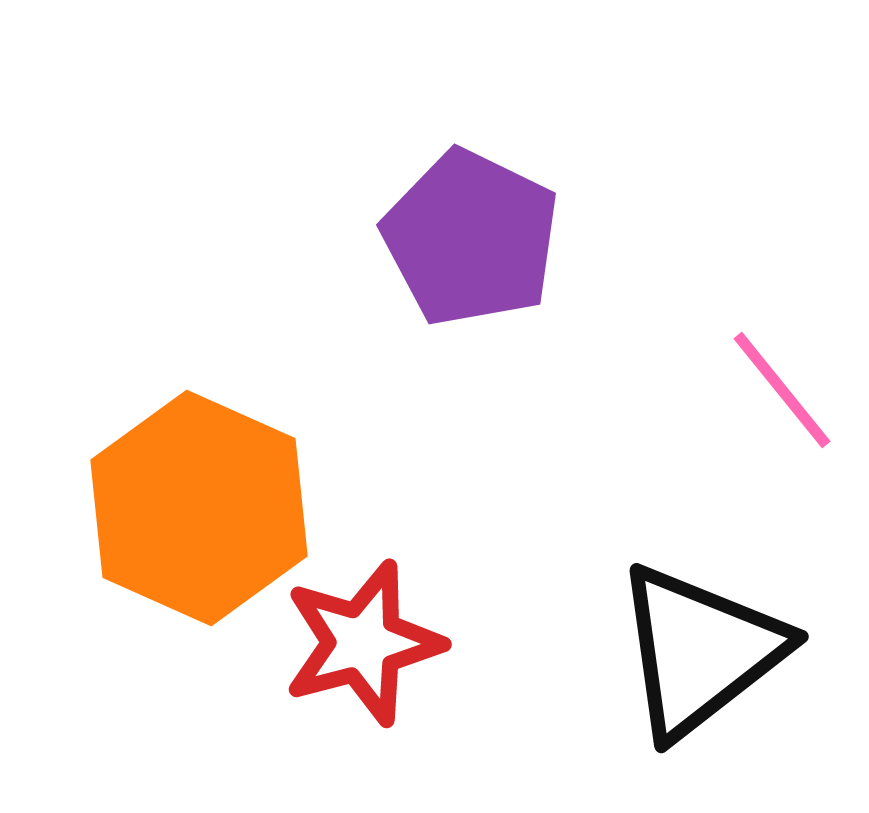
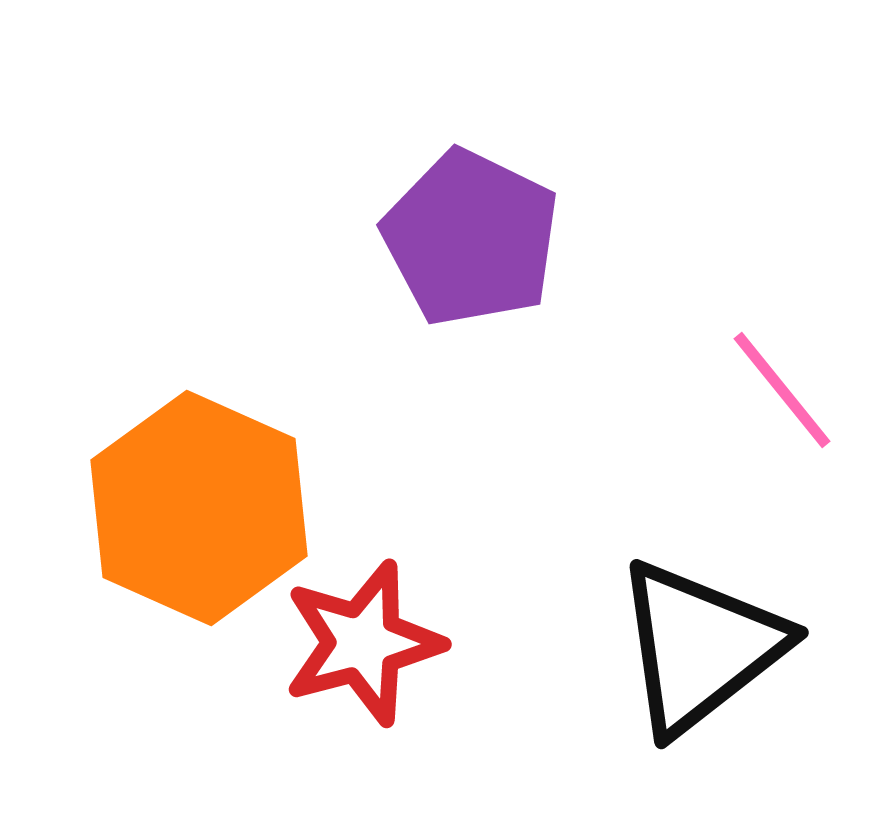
black triangle: moved 4 px up
